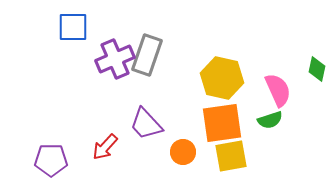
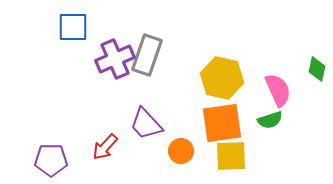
orange circle: moved 2 px left, 1 px up
yellow square: rotated 8 degrees clockwise
